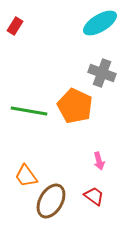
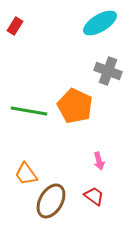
gray cross: moved 6 px right, 2 px up
orange trapezoid: moved 2 px up
